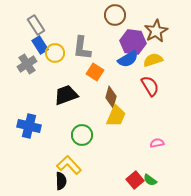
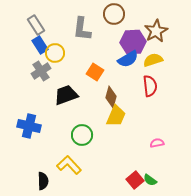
brown circle: moved 1 px left, 1 px up
purple hexagon: rotated 10 degrees counterclockwise
gray L-shape: moved 19 px up
gray cross: moved 14 px right, 7 px down
red semicircle: rotated 25 degrees clockwise
black semicircle: moved 18 px left
